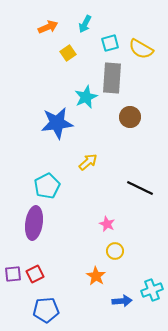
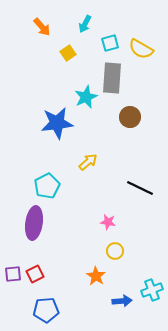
orange arrow: moved 6 px left; rotated 72 degrees clockwise
pink star: moved 1 px right, 2 px up; rotated 14 degrees counterclockwise
